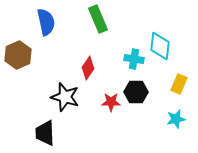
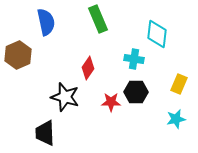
cyan diamond: moved 3 px left, 12 px up
